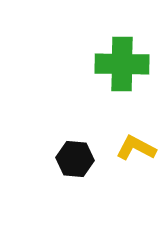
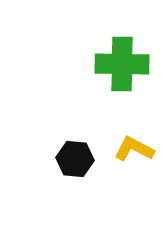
yellow L-shape: moved 2 px left, 1 px down
